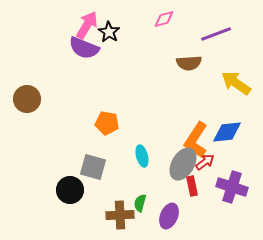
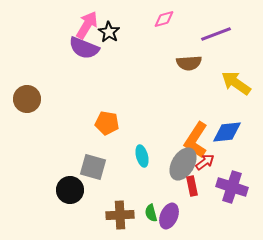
green semicircle: moved 11 px right, 10 px down; rotated 30 degrees counterclockwise
